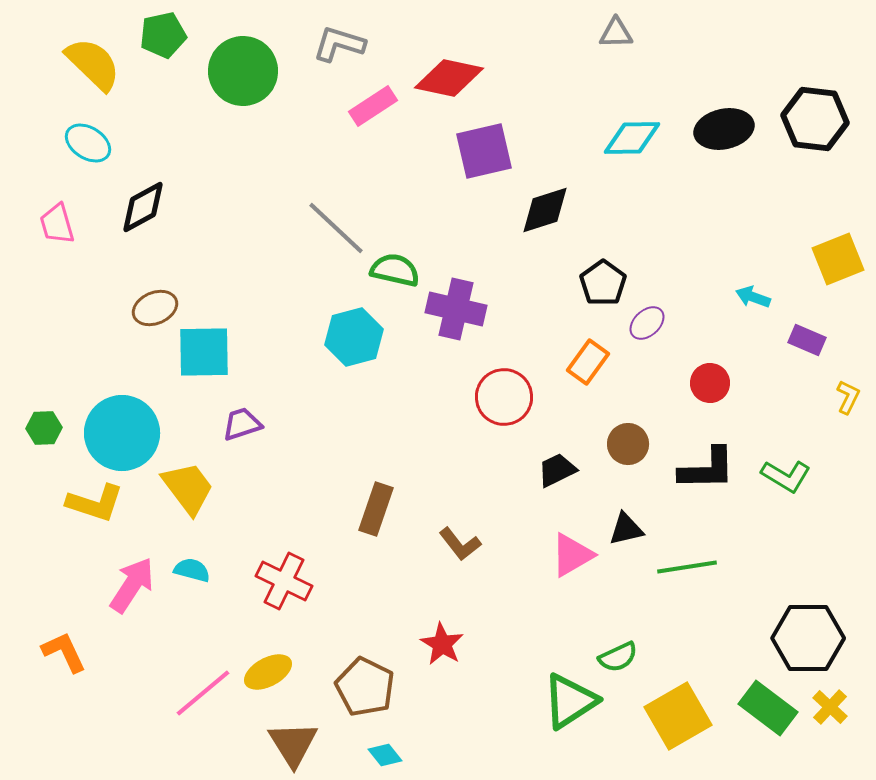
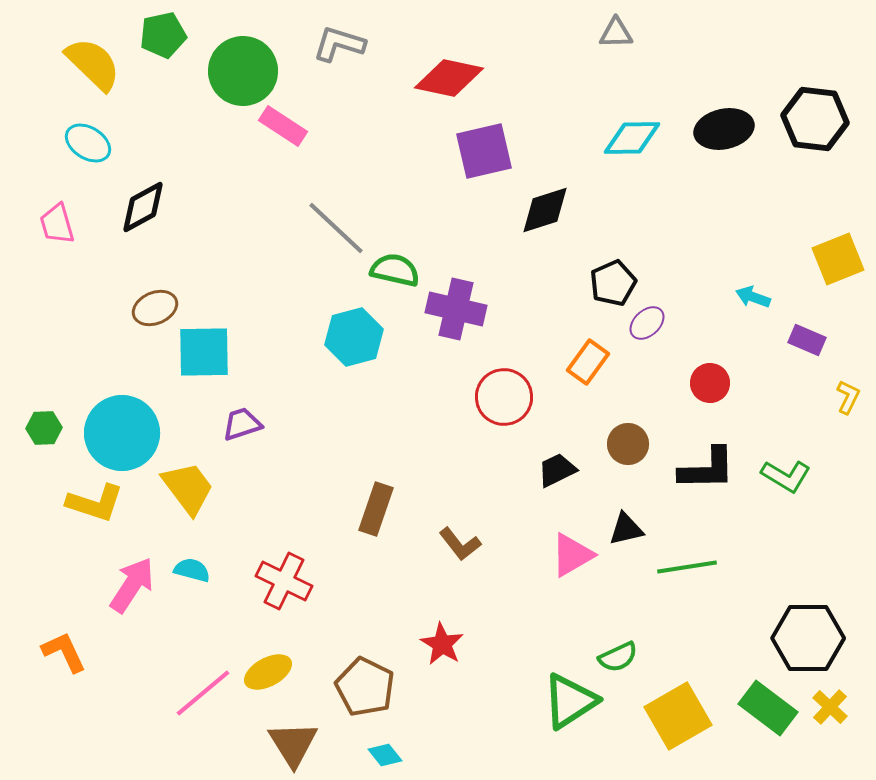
pink rectangle at (373, 106): moved 90 px left, 20 px down; rotated 66 degrees clockwise
black pentagon at (603, 283): moved 10 px right; rotated 12 degrees clockwise
